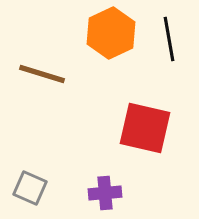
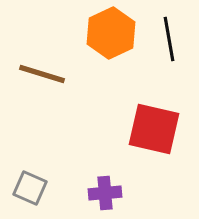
red square: moved 9 px right, 1 px down
